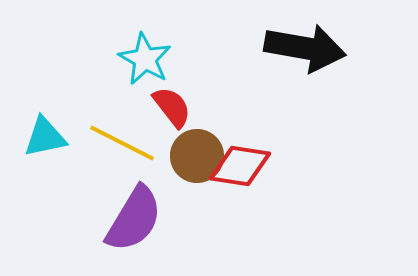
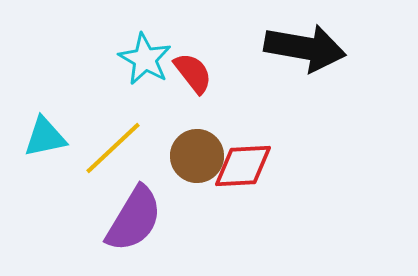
red semicircle: moved 21 px right, 34 px up
yellow line: moved 9 px left, 5 px down; rotated 70 degrees counterclockwise
red diamond: moved 3 px right; rotated 12 degrees counterclockwise
